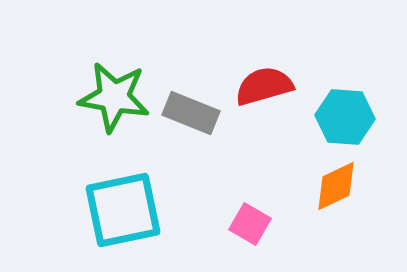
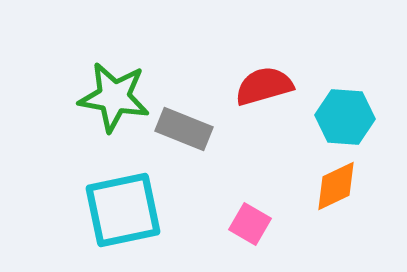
gray rectangle: moved 7 px left, 16 px down
